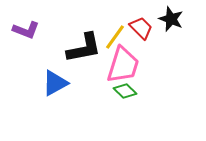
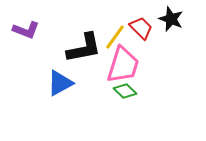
blue triangle: moved 5 px right
